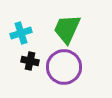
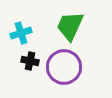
green trapezoid: moved 3 px right, 3 px up
